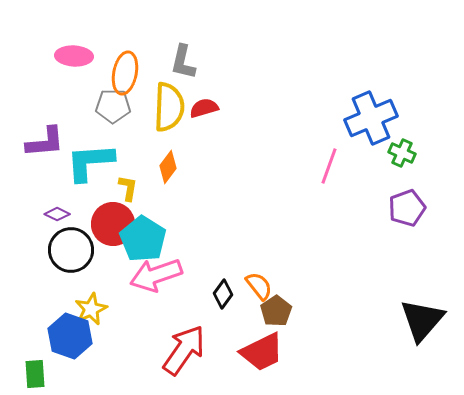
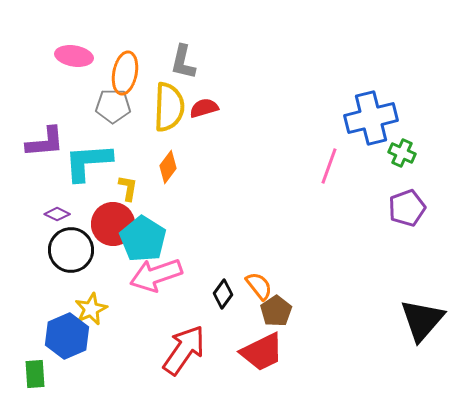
pink ellipse: rotated 6 degrees clockwise
blue cross: rotated 9 degrees clockwise
cyan L-shape: moved 2 px left
blue hexagon: moved 3 px left; rotated 18 degrees clockwise
